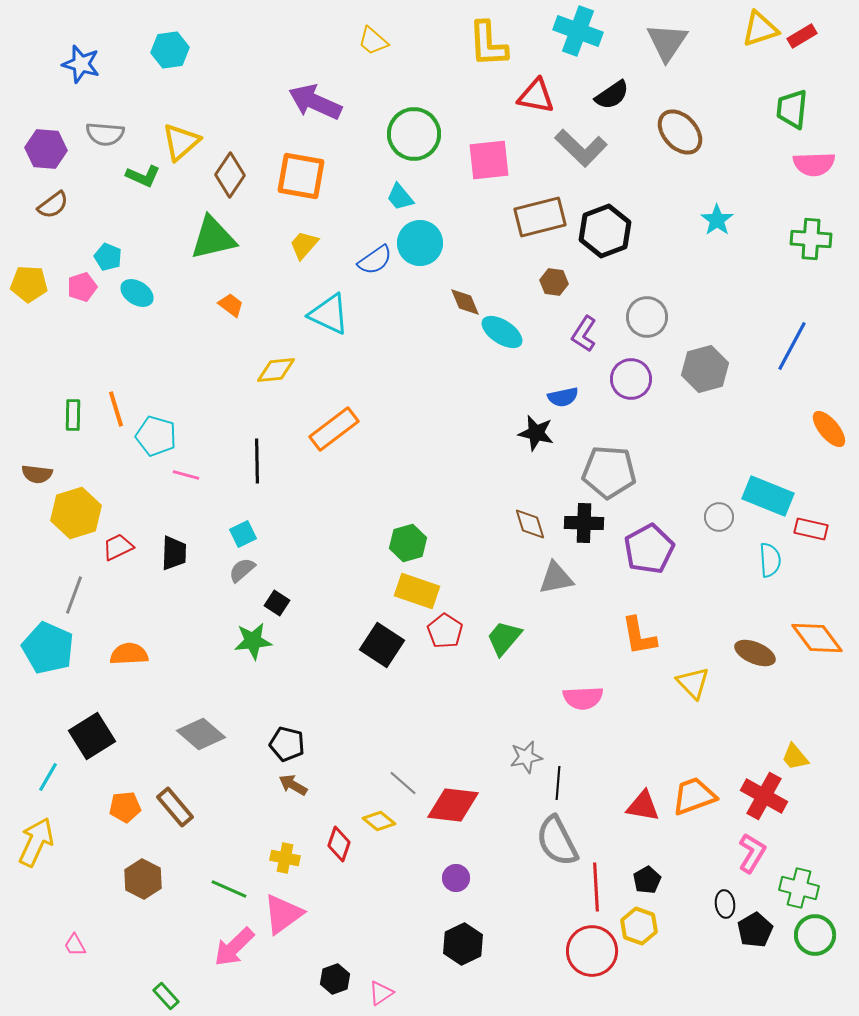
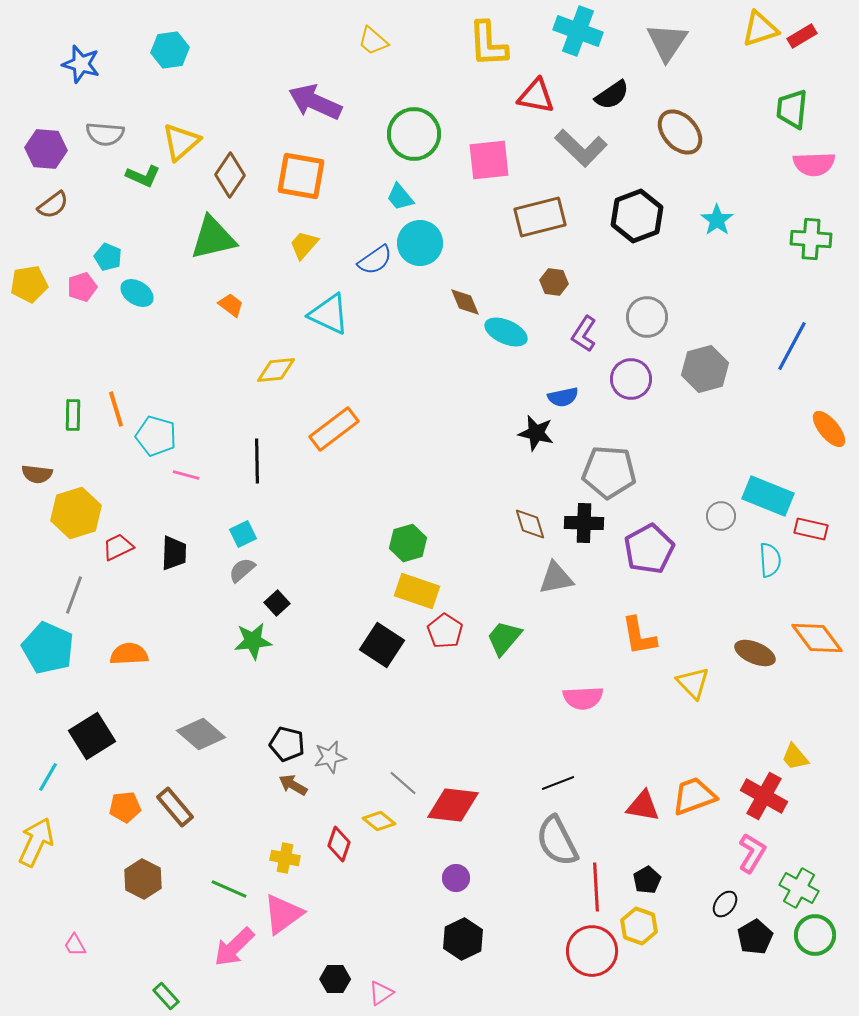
black hexagon at (605, 231): moved 32 px right, 15 px up
yellow pentagon at (29, 284): rotated 12 degrees counterclockwise
cyan ellipse at (502, 332): moved 4 px right; rotated 9 degrees counterclockwise
gray circle at (719, 517): moved 2 px right, 1 px up
black square at (277, 603): rotated 15 degrees clockwise
gray star at (526, 757): moved 196 px left
black line at (558, 783): rotated 64 degrees clockwise
green cross at (799, 888): rotated 15 degrees clockwise
black ellipse at (725, 904): rotated 44 degrees clockwise
black pentagon at (755, 930): moved 7 px down
black hexagon at (463, 944): moved 5 px up
black hexagon at (335, 979): rotated 20 degrees clockwise
